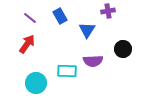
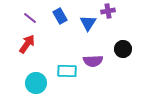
blue triangle: moved 1 px right, 7 px up
